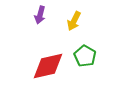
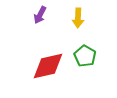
purple arrow: rotated 12 degrees clockwise
yellow arrow: moved 4 px right, 3 px up; rotated 24 degrees counterclockwise
